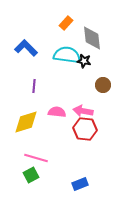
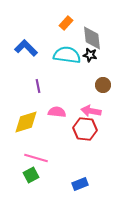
black star: moved 6 px right, 6 px up
purple line: moved 4 px right; rotated 16 degrees counterclockwise
pink arrow: moved 8 px right
